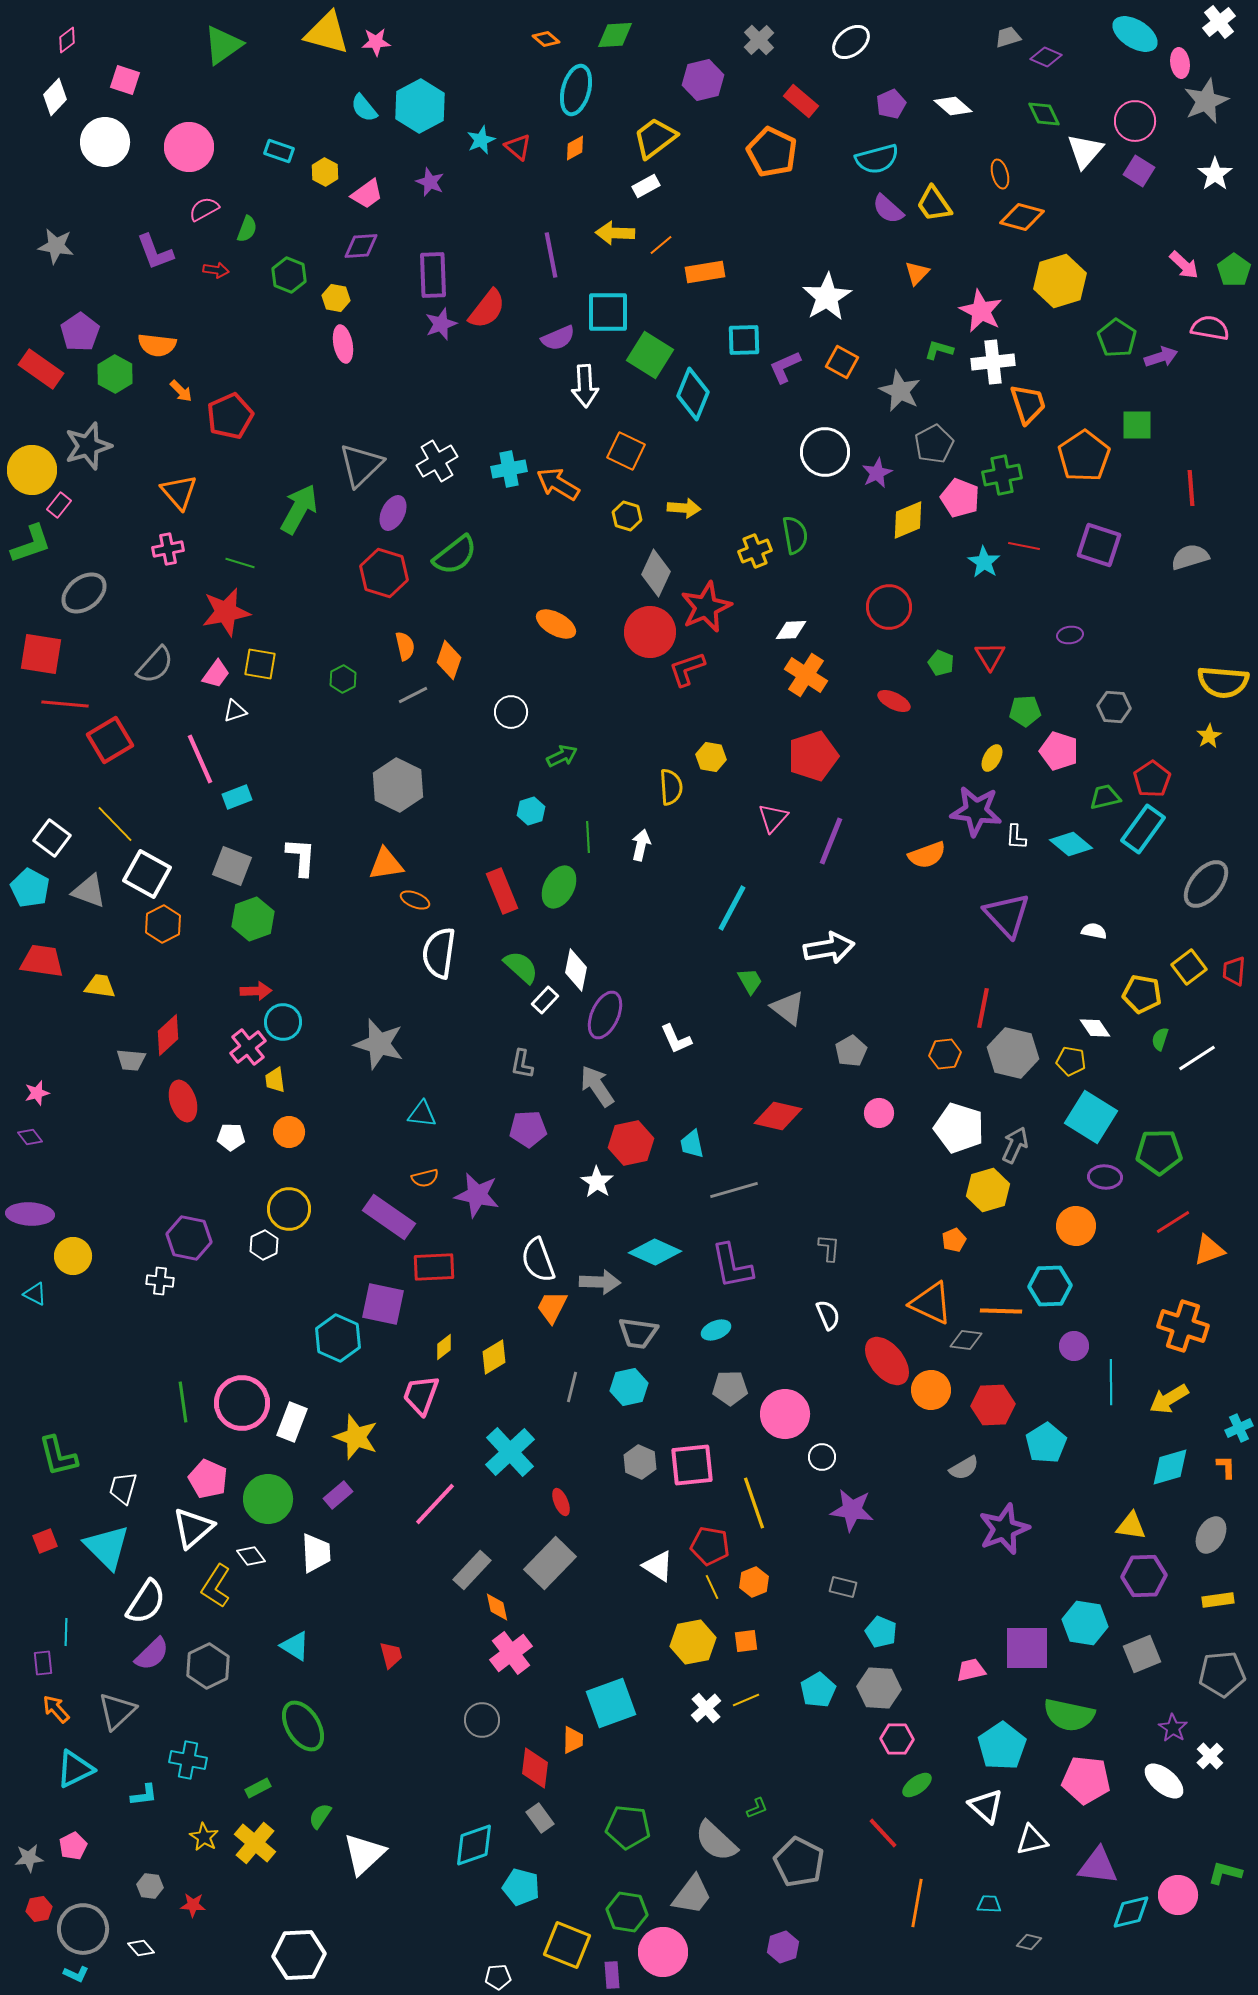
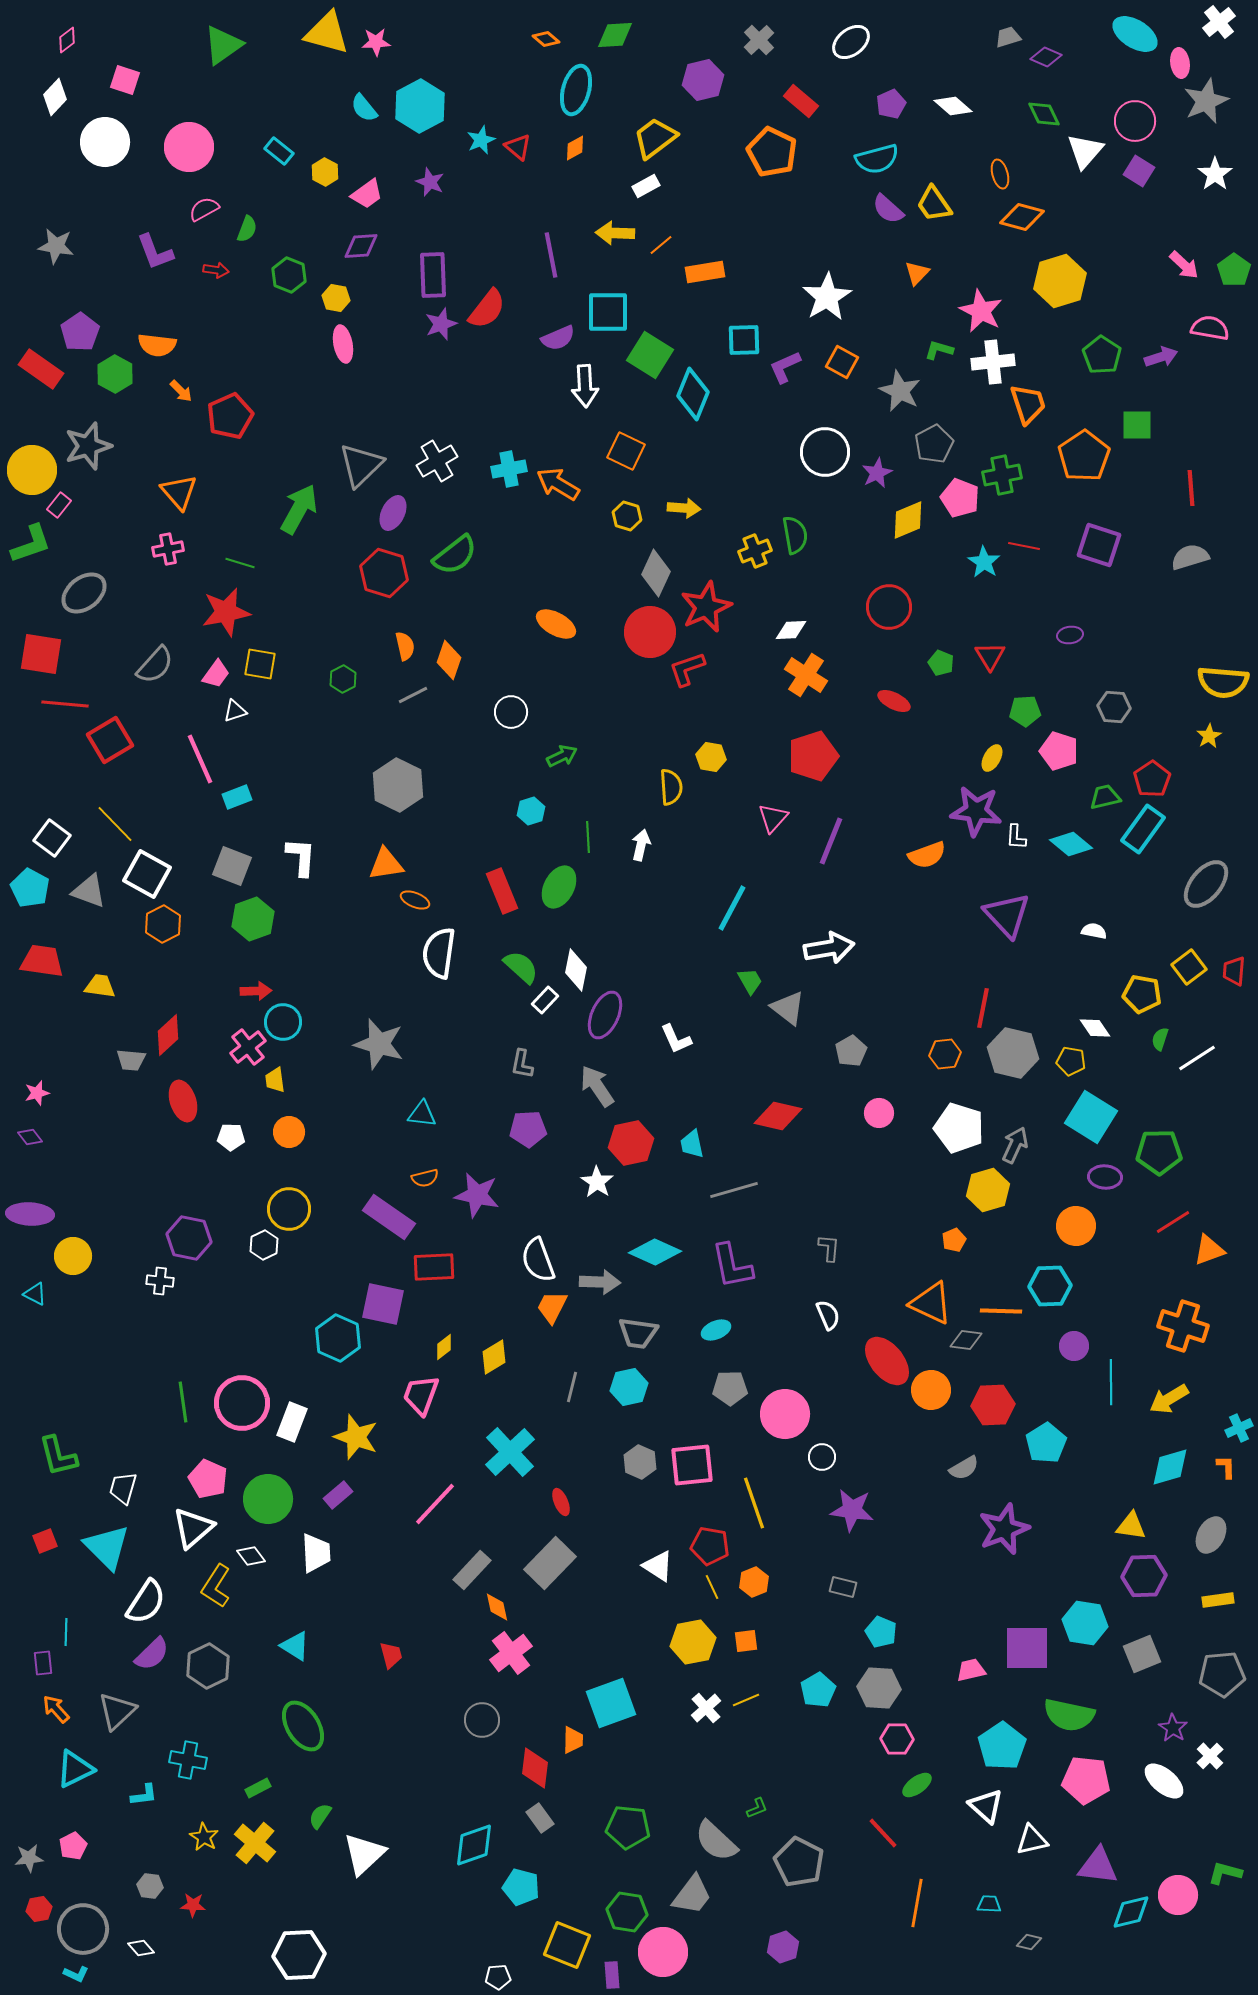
cyan rectangle at (279, 151): rotated 20 degrees clockwise
green pentagon at (1117, 338): moved 15 px left, 17 px down
